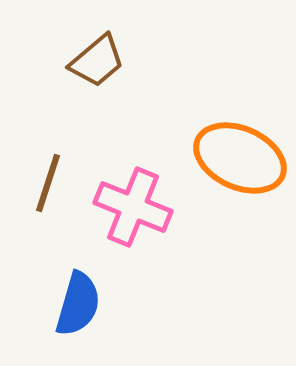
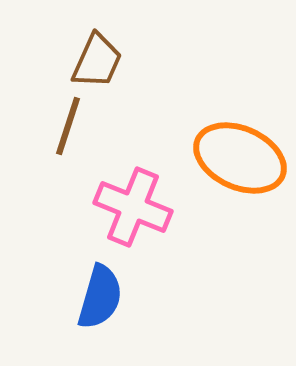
brown trapezoid: rotated 26 degrees counterclockwise
brown line: moved 20 px right, 57 px up
blue semicircle: moved 22 px right, 7 px up
